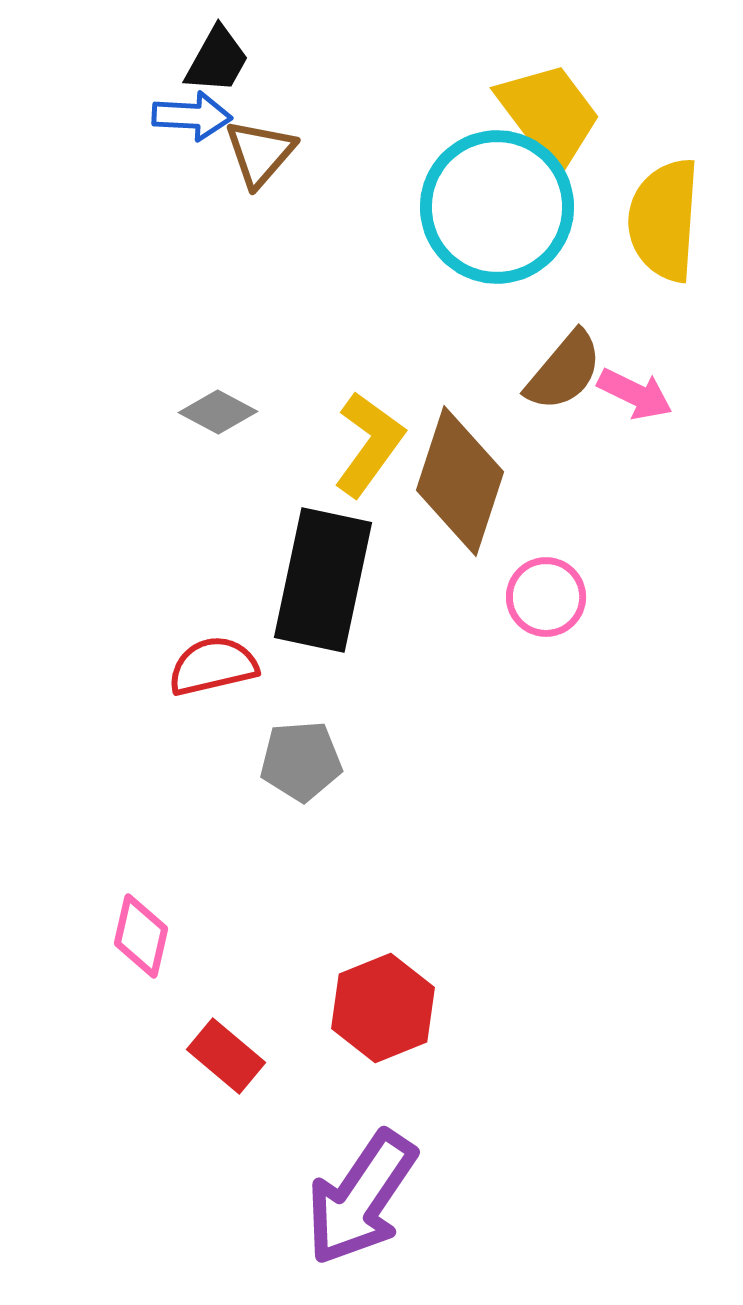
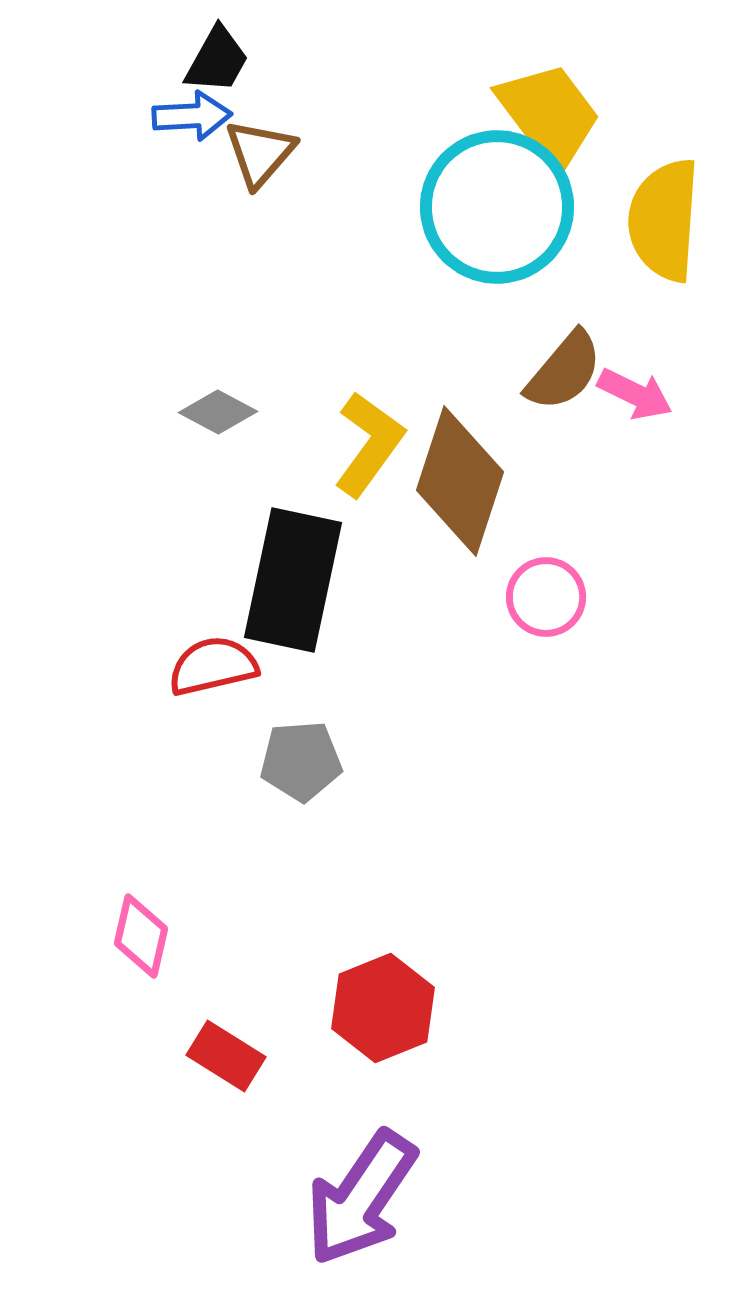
blue arrow: rotated 6 degrees counterclockwise
black rectangle: moved 30 px left
red rectangle: rotated 8 degrees counterclockwise
